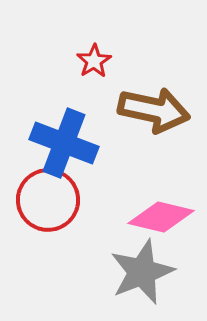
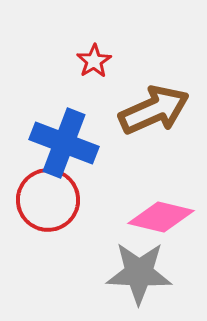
brown arrow: rotated 36 degrees counterclockwise
gray star: moved 3 px left, 1 px down; rotated 24 degrees clockwise
